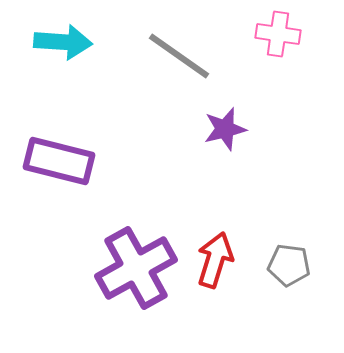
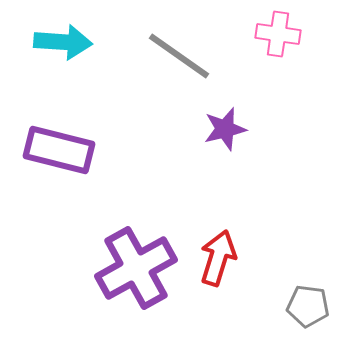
purple rectangle: moved 11 px up
red arrow: moved 3 px right, 2 px up
gray pentagon: moved 19 px right, 41 px down
